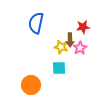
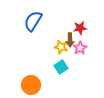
blue semicircle: moved 3 px left, 2 px up; rotated 20 degrees clockwise
red star: moved 3 px left, 1 px down
cyan square: moved 2 px right, 1 px up; rotated 32 degrees counterclockwise
